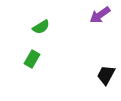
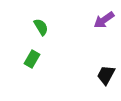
purple arrow: moved 4 px right, 5 px down
green semicircle: rotated 90 degrees counterclockwise
